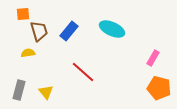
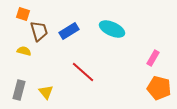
orange square: rotated 24 degrees clockwise
blue rectangle: rotated 18 degrees clockwise
yellow semicircle: moved 4 px left, 2 px up; rotated 24 degrees clockwise
